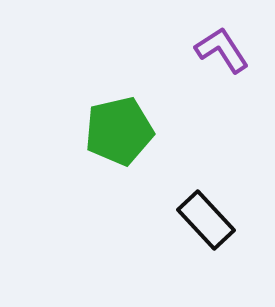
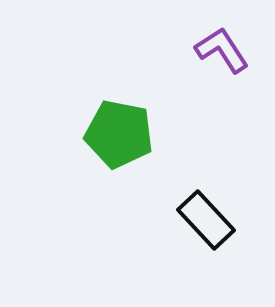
green pentagon: moved 3 px down; rotated 24 degrees clockwise
